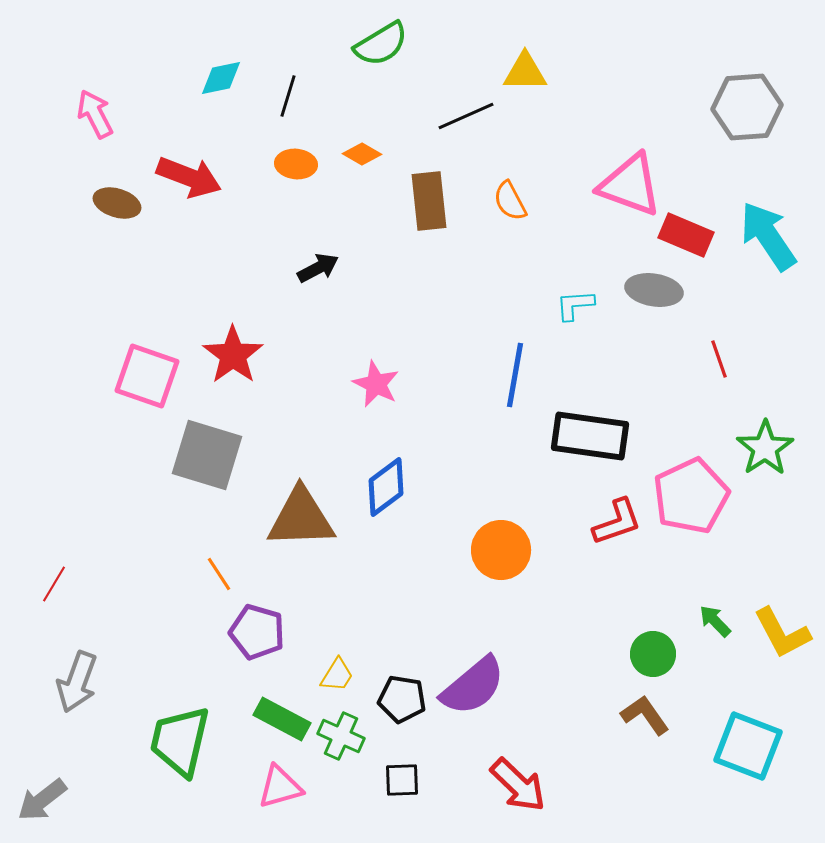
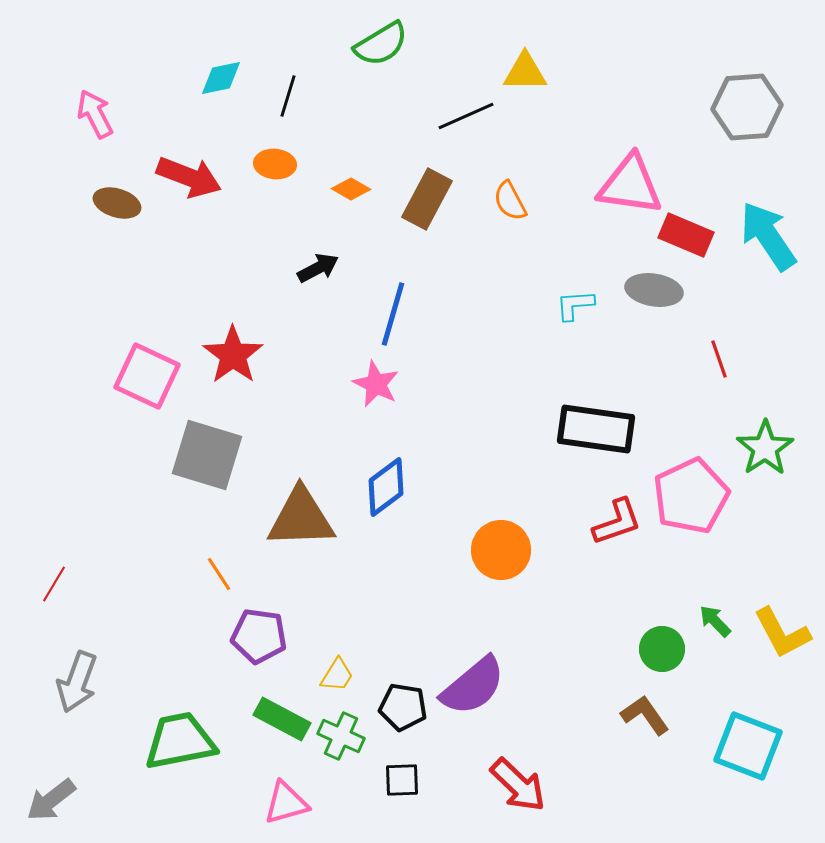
orange diamond at (362, 154): moved 11 px left, 35 px down
orange ellipse at (296, 164): moved 21 px left
pink triangle at (630, 185): rotated 12 degrees counterclockwise
brown rectangle at (429, 201): moved 2 px left, 2 px up; rotated 34 degrees clockwise
blue line at (515, 375): moved 122 px left, 61 px up; rotated 6 degrees clockwise
pink square at (147, 376): rotated 6 degrees clockwise
black rectangle at (590, 436): moved 6 px right, 7 px up
purple pentagon at (257, 632): moved 2 px right, 4 px down; rotated 8 degrees counterclockwise
green circle at (653, 654): moved 9 px right, 5 px up
black pentagon at (402, 699): moved 1 px right, 8 px down
green trapezoid at (180, 741): rotated 66 degrees clockwise
pink triangle at (280, 787): moved 6 px right, 16 px down
gray arrow at (42, 800): moved 9 px right
